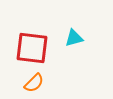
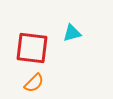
cyan triangle: moved 2 px left, 5 px up
